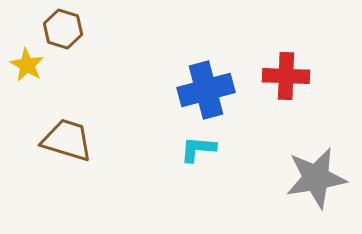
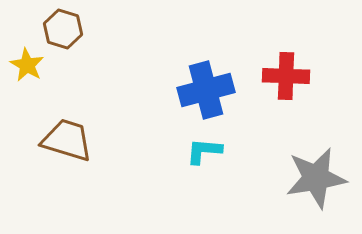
cyan L-shape: moved 6 px right, 2 px down
